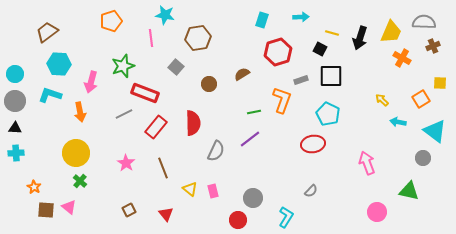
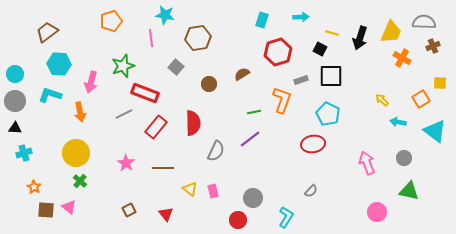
cyan cross at (16, 153): moved 8 px right; rotated 14 degrees counterclockwise
gray circle at (423, 158): moved 19 px left
brown line at (163, 168): rotated 70 degrees counterclockwise
